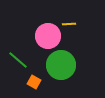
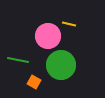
yellow line: rotated 16 degrees clockwise
green line: rotated 30 degrees counterclockwise
